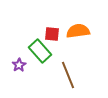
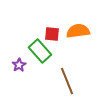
brown line: moved 1 px left, 6 px down
